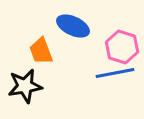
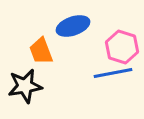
blue ellipse: rotated 44 degrees counterclockwise
blue line: moved 2 px left
